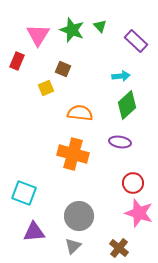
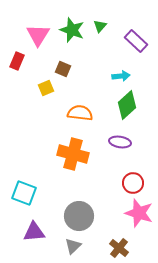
green triangle: rotated 24 degrees clockwise
